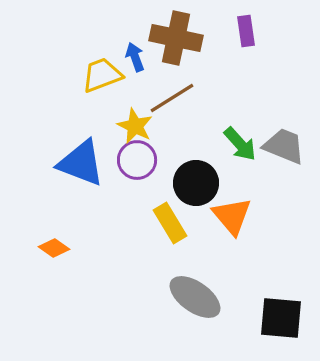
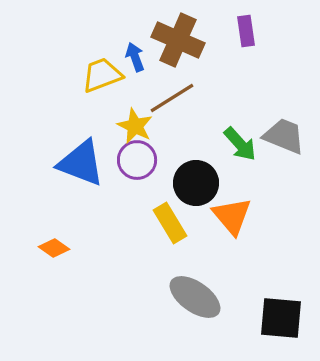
brown cross: moved 2 px right, 2 px down; rotated 12 degrees clockwise
gray trapezoid: moved 10 px up
